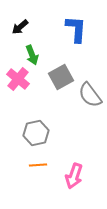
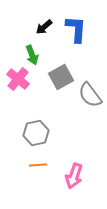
black arrow: moved 24 px right
